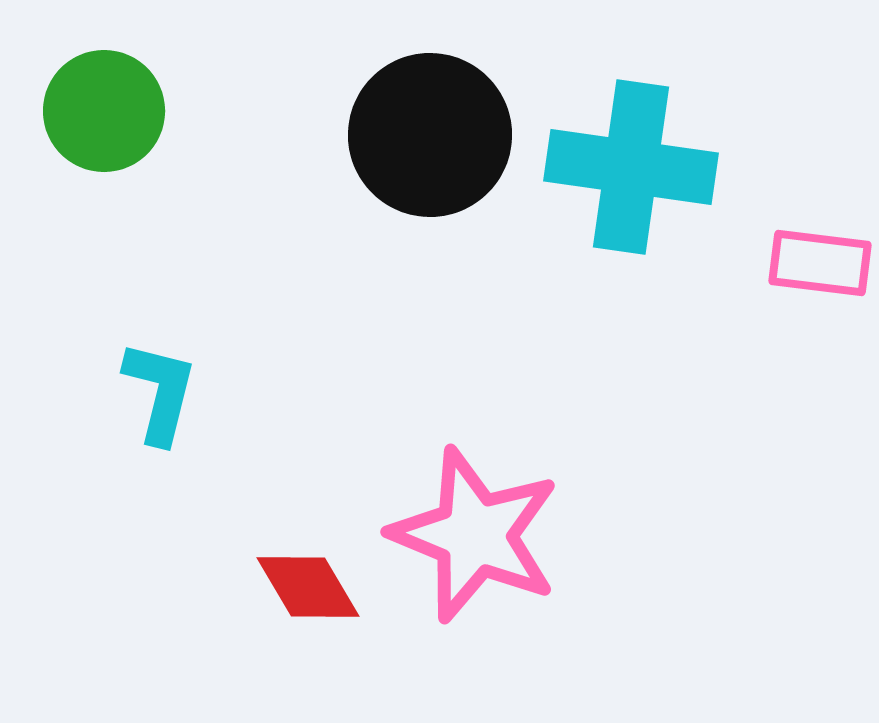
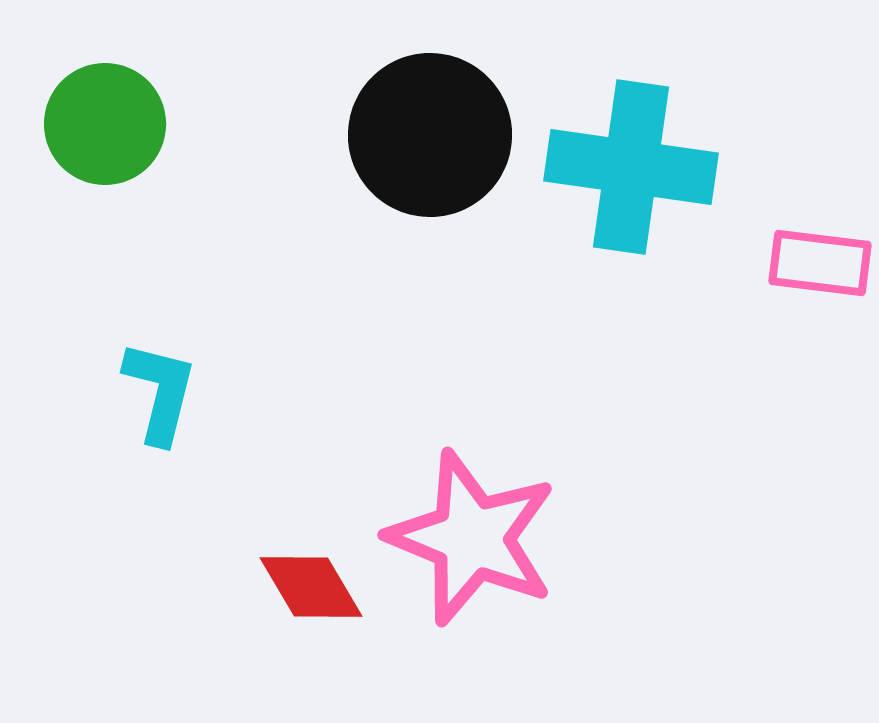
green circle: moved 1 px right, 13 px down
pink star: moved 3 px left, 3 px down
red diamond: moved 3 px right
